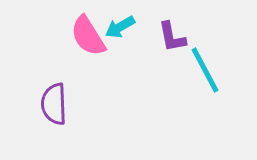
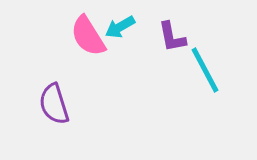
purple semicircle: rotated 15 degrees counterclockwise
